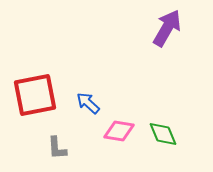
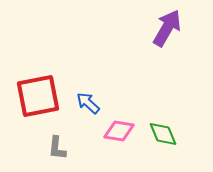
red square: moved 3 px right, 1 px down
gray L-shape: rotated 10 degrees clockwise
